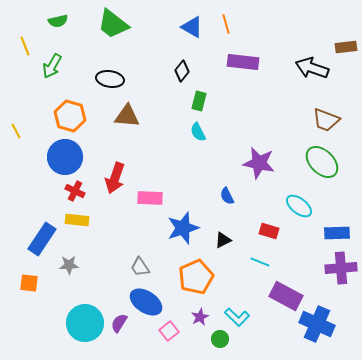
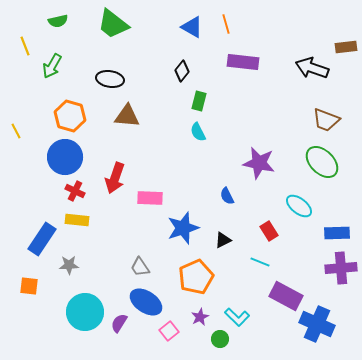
red rectangle at (269, 231): rotated 42 degrees clockwise
orange square at (29, 283): moved 3 px down
cyan circle at (85, 323): moved 11 px up
